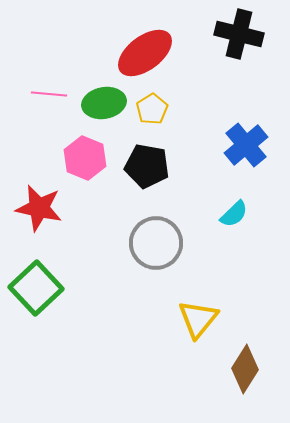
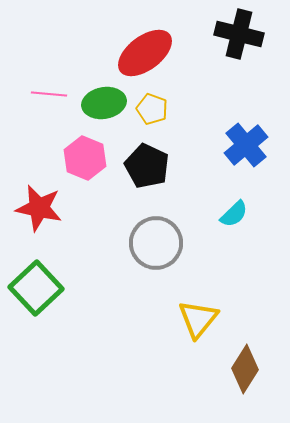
yellow pentagon: rotated 20 degrees counterclockwise
black pentagon: rotated 15 degrees clockwise
